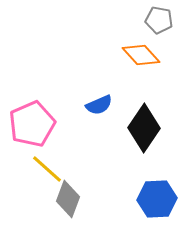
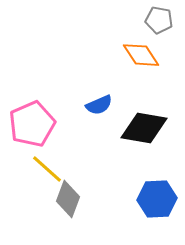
orange diamond: rotated 9 degrees clockwise
black diamond: rotated 66 degrees clockwise
